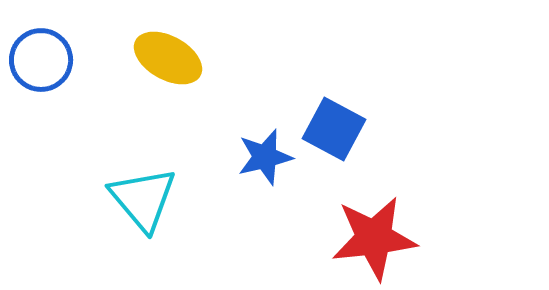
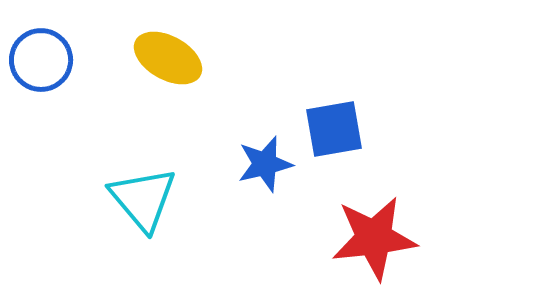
blue square: rotated 38 degrees counterclockwise
blue star: moved 7 px down
